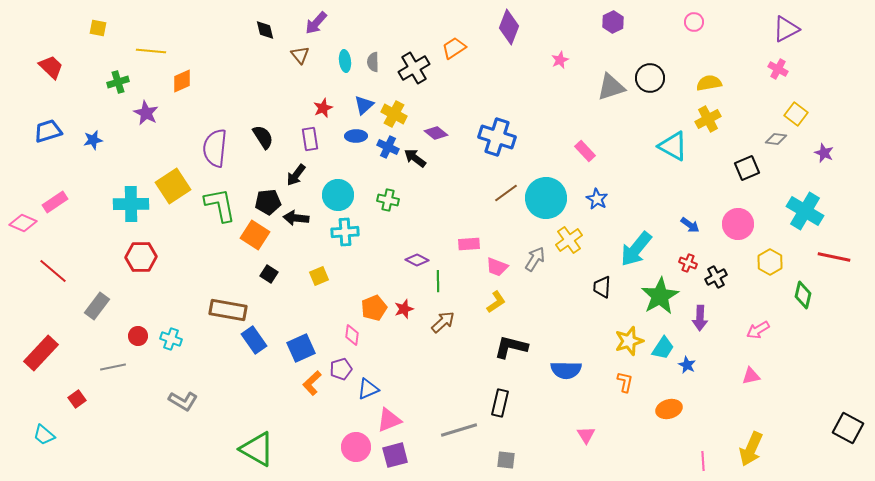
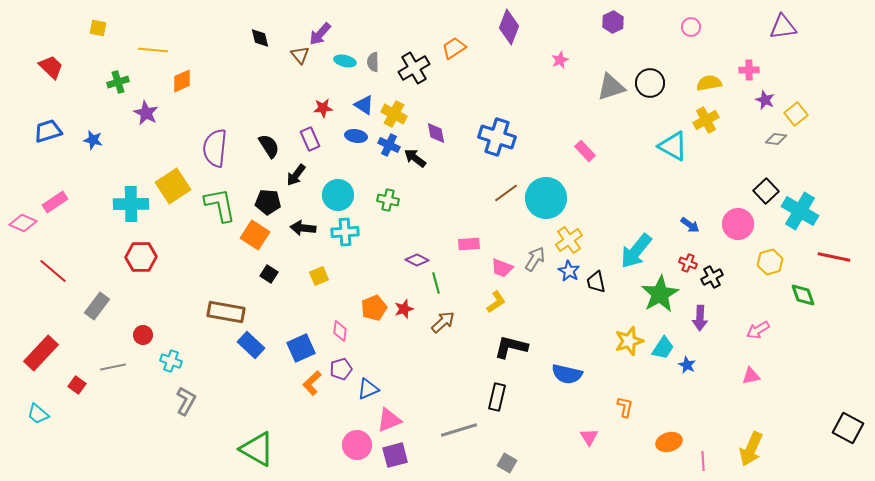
pink circle at (694, 22): moved 3 px left, 5 px down
purple arrow at (316, 23): moved 4 px right, 11 px down
purple triangle at (786, 29): moved 3 px left, 2 px up; rotated 20 degrees clockwise
black diamond at (265, 30): moved 5 px left, 8 px down
yellow line at (151, 51): moved 2 px right, 1 px up
cyan ellipse at (345, 61): rotated 70 degrees counterclockwise
pink cross at (778, 69): moved 29 px left, 1 px down; rotated 30 degrees counterclockwise
black circle at (650, 78): moved 5 px down
blue triangle at (364, 105): rotated 45 degrees counterclockwise
red star at (323, 108): rotated 18 degrees clockwise
yellow square at (796, 114): rotated 15 degrees clockwise
yellow cross at (708, 119): moved 2 px left, 1 px down
purple diamond at (436, 133): rotated 40 degrees clockwise
blue ellipse at (356, 136): rotated 10 degrees clockwise
black semicircle at (263, 137): moved 6 px right, 9 px down
purple rectangle at (310, 139): rotated 15 degrees counterclockwise
blue star at (93, 140): rotated 24 degrees clockwise
blue cross at (388, 147): moved 1 px right, 2 px up
purple star at (824, 153): moved 59 px left, 53 px up
black square at (747, 168): moved 19 px right, 23 px down; rotated 20 degrees counterclockwise
blue star at (597, 199): moved 28 px left, 72 px down
black pentagon at (268, 202): rotated 10 degrees clockwise
cyan cross at (805, 211): moved 5 px left
black arrow at (296, 218): moved 7 px right, 10 px down
cyan arrow at (636, 249): moved 2 px down
yellow hexagon at (770, 262): rotated 15 degrees clockwise
pink trapezoid at (497, 267): moved 5 px right, 1 px down
black cross at (716, 277): moved 4 px left
green line at (438, 281): moved 2 px left, 2 px down; rotated 15 degrees counterclockwise
black trapezoid at (602, 287): moved 6 px left, 5 px up; rotated 15 degrees counterclockwise
green diamond at (803, 295): rotated 32 degrees counterclockwise
green star at (660, 296): moved 2 px up
brown rectangle at (228, 310): moved 2 px left, 2 px down
pink diamond at (352, 335): moved 12 px left, 4 px up
red circle at (138, 336): moved 5 px right, 1 px up
cyan cross at (171, 339): moved 22 px down
blue rectangle at (254, 340): moved 3 px left, 5 px down; rotated 12 degrees counterclockwise
blue semicircle at (566, 370): moved 1 px right, 4 px down; rotated 12 degrees clockwise
orange L-shape at (625, 382): moved 25 px down
red square at (77, 399): moved 14 px up; rotated 18 degrees counterclockwise
gray L-shape at (183, 401): moved 3 px right; rotated 92 degrees counterclockwise
black rectangle at (500, 403): moved 3 px left, 6 px up
orange ellipse at (669, 409): moved 33 px down
cyan trapezoid at (44, 435): moved 6 px left, 21 px up
pink triangle at (586, 435): moved 3 px right, 2 px down
pink circle at (356, 447): moved 1 px right, 2 px up
gray square at (506, 460): moved 1 px right, 3 px down; rotated 24 degrees clockwise
